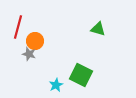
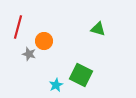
orange circle: moved 9 px right
